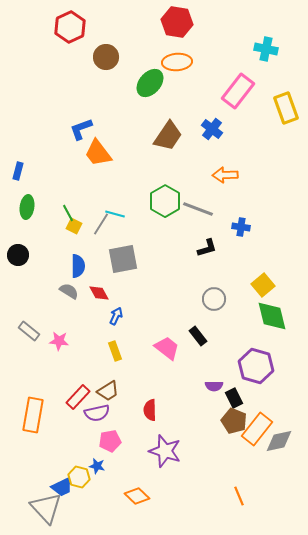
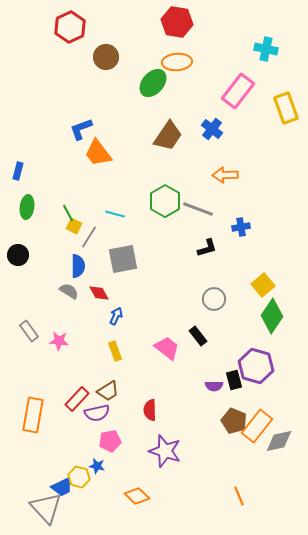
green ellipse at (150, 83): moved 3 px right
gray line at (101, 224): moved 12 px left, 13 px down
blue cross at (241, 227): rotated 18 degrees counterclockwise
green diamond at (272, 316): rotated 48 degrees clockwise
gray rectangle at (29, 331): rotated 15 degrees clockwise
red rectangle at (78, 397): moved 1 px left, 2 px down
black rectangle at (234, 398): moved 18 px up; rotated 12 degrees clockwise
orange rectangle at (257, 429): moved 3 px up
